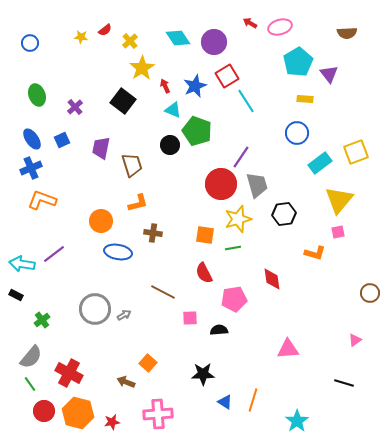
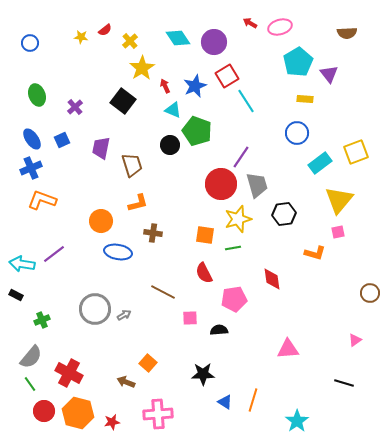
green cross at (42, 320): rotated 14 degrees clockwise
